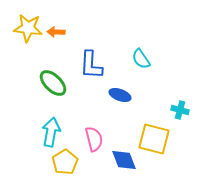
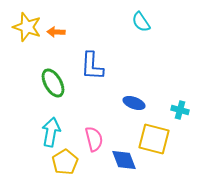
yellow star: moved 1 px left, 1 px up; rotated 12 degrees clockwise
cyan semicircle: moved 37 px up
blue L-shape: moved 1 px right, 1 px down
green ellipse: rotated 16 degrees clockwise
blue ellipse: moved 14 px right, 8 px down
